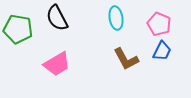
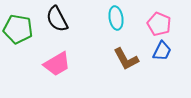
black semicircle: moved 1 px down
